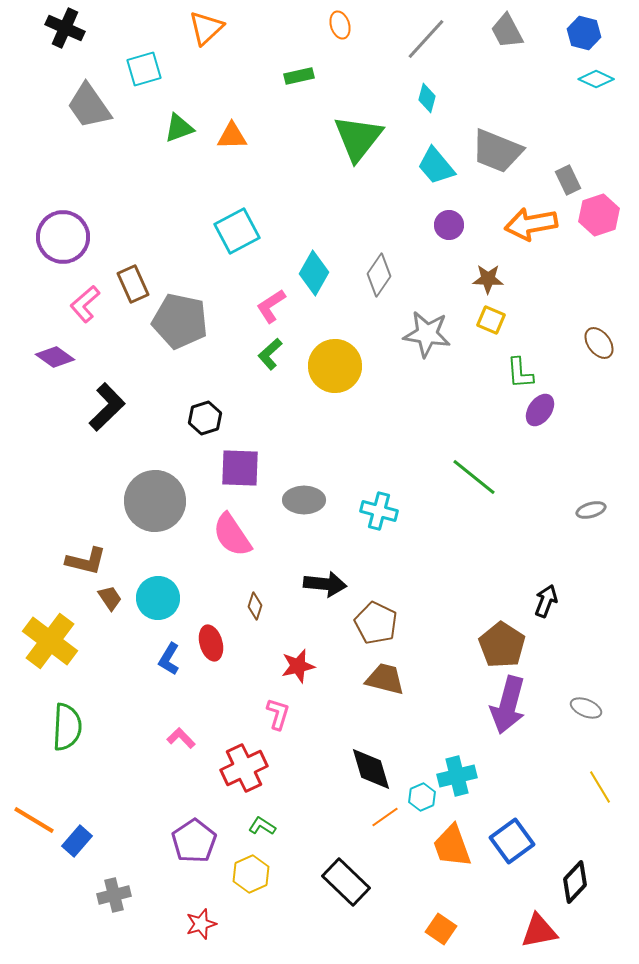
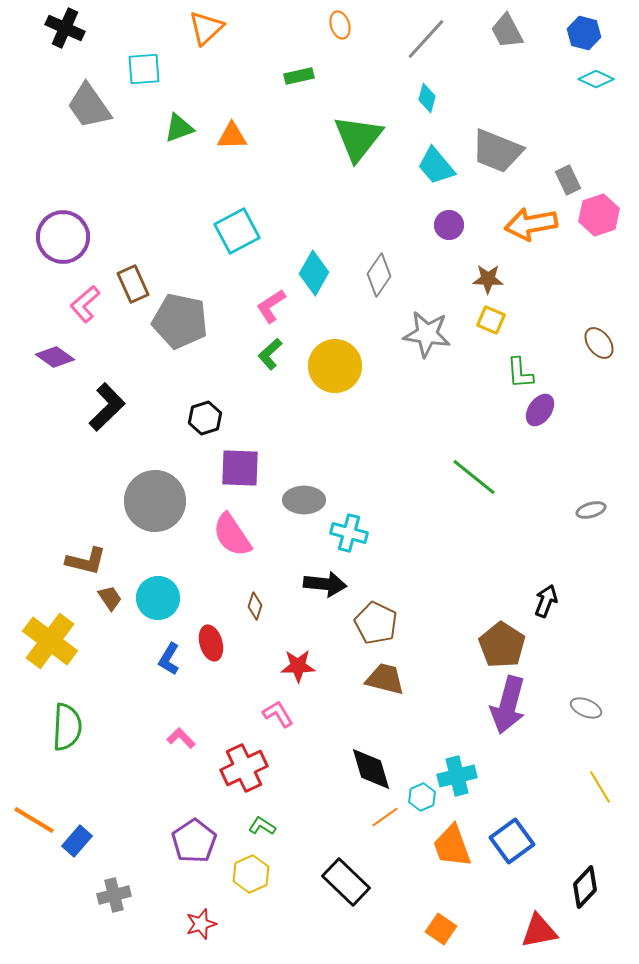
cyan square at (144, 69): rotated 12 degrees clockwise
cyan cross at (379, 511): moved 30 px left, 22 px down
red star at (298, 666): rotated 12 degrees clockwise
pink L-shape at (278, 714): rotated 48 degrees counterclockwise
black diamond at (575, 882): moved 10 px right, 5 px down
